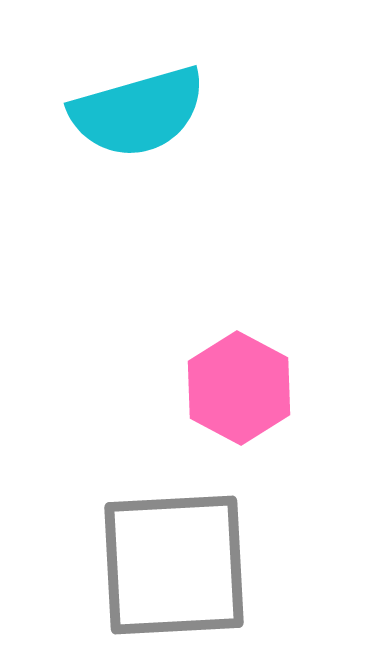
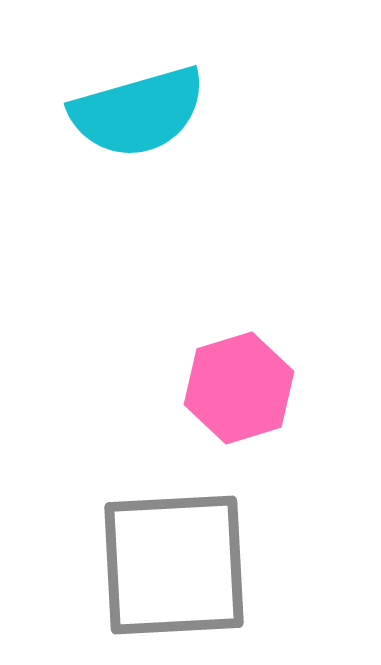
pink hexagon: rotated 15 degrees clockwise
